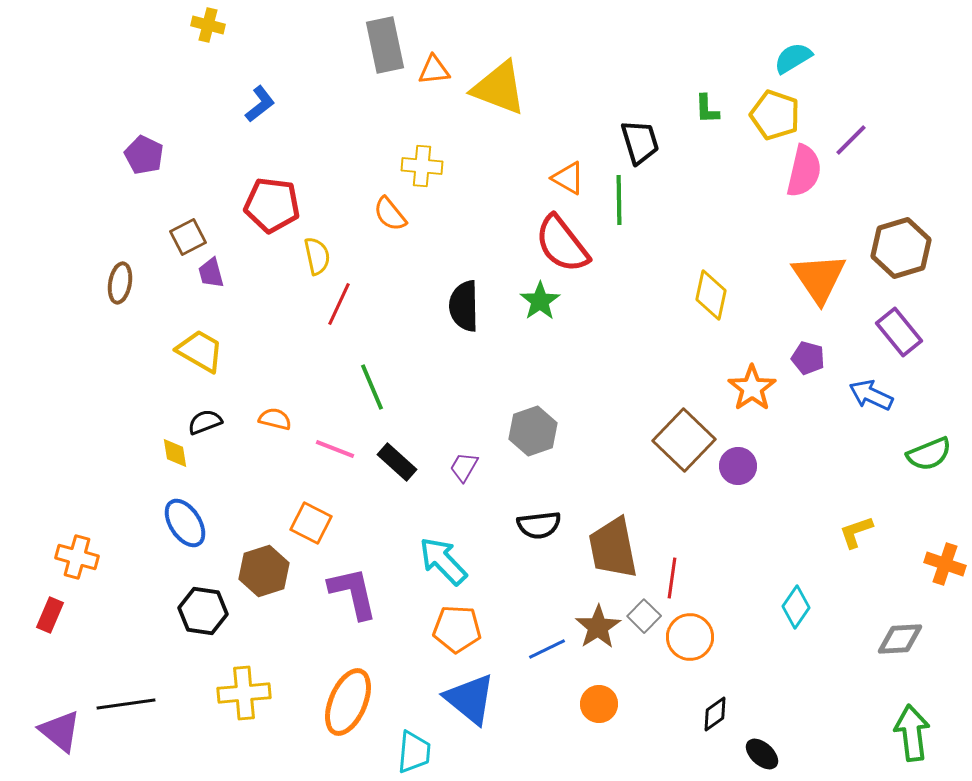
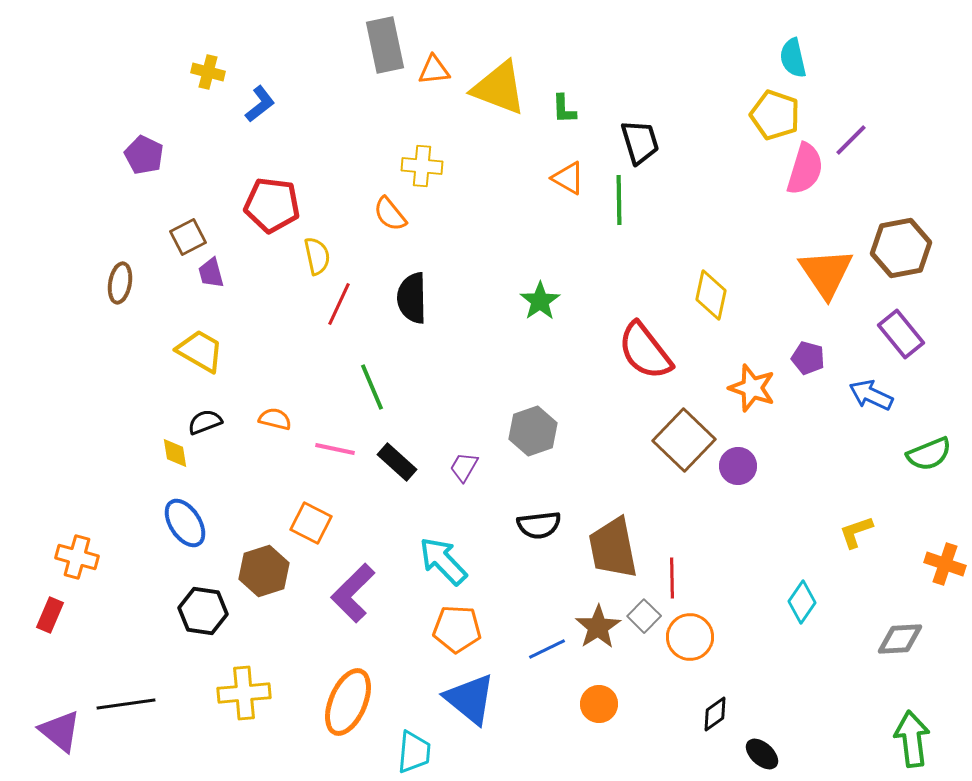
yellow cross at (208, 25): moved 47 px down
cyan semicircle at (793, 58): rotated 72 degrees counterclockwise
green L-shape at (707, 109): moved 143 px left
pink semicircle at (804, 171): moved 1 px right, 2 px up; rotated 4 degrees clockwise
red semicircle at (562, 244): moved 83 px right, 107 px down
brown hexagon at (901, 248): rotated 6 degrees clockwise
orange triangle at (819, 278): moved 7 px right, 5 px up
black semicircle at (464, 306): moved 52 px left, 8 px up
purple rectangle at (899, 332): moved 2 px right, 2 px down
orange star at (752, 388): rotated 18 degrees counterclockwise
pink line at (335, 449): rotated 9 degrees counterclockwise
red line at (672, 578): rotated 9 degrees counterclockwise
purple L-shape at (353, 593): rotated 122 degrees counterclockwise
cyan diamond at (796, 607): moved 6 px right, 5 px up
green arrow at (912, 733): moved 6 px down
